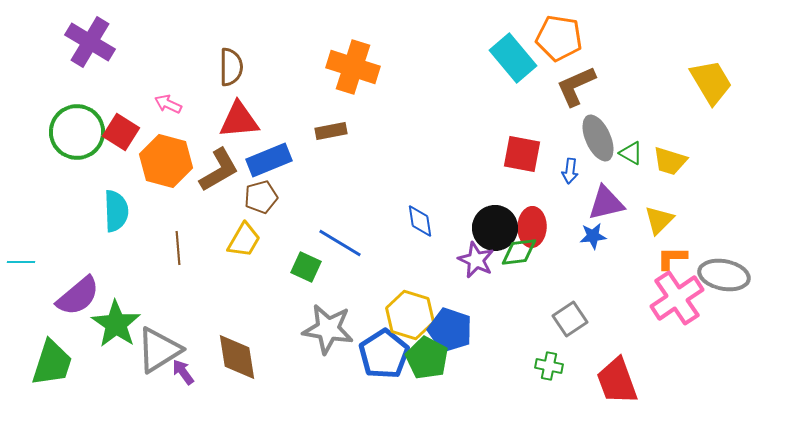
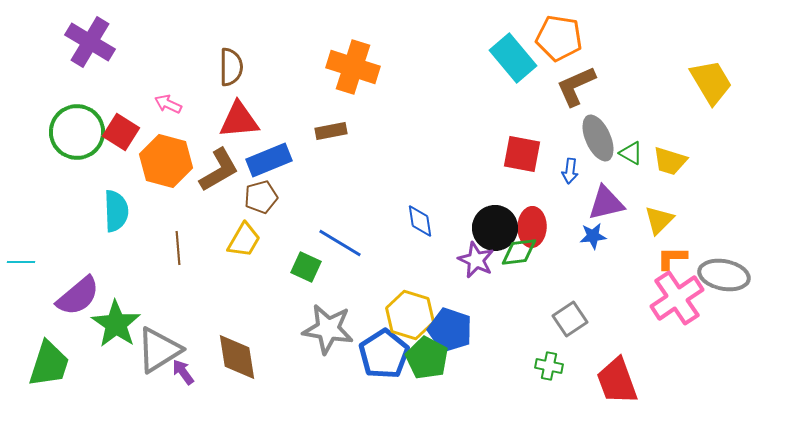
green trapezoid at (52, 363): moved 3 px left, 1 px down
